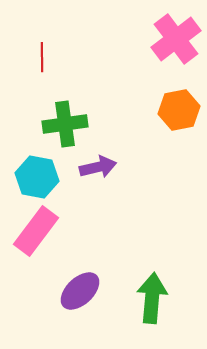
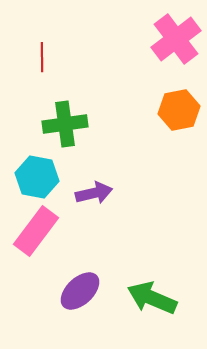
purple arrow: moved 4 px left, 26 px down
green arrow: rotated 72 degrees counterclockwise
